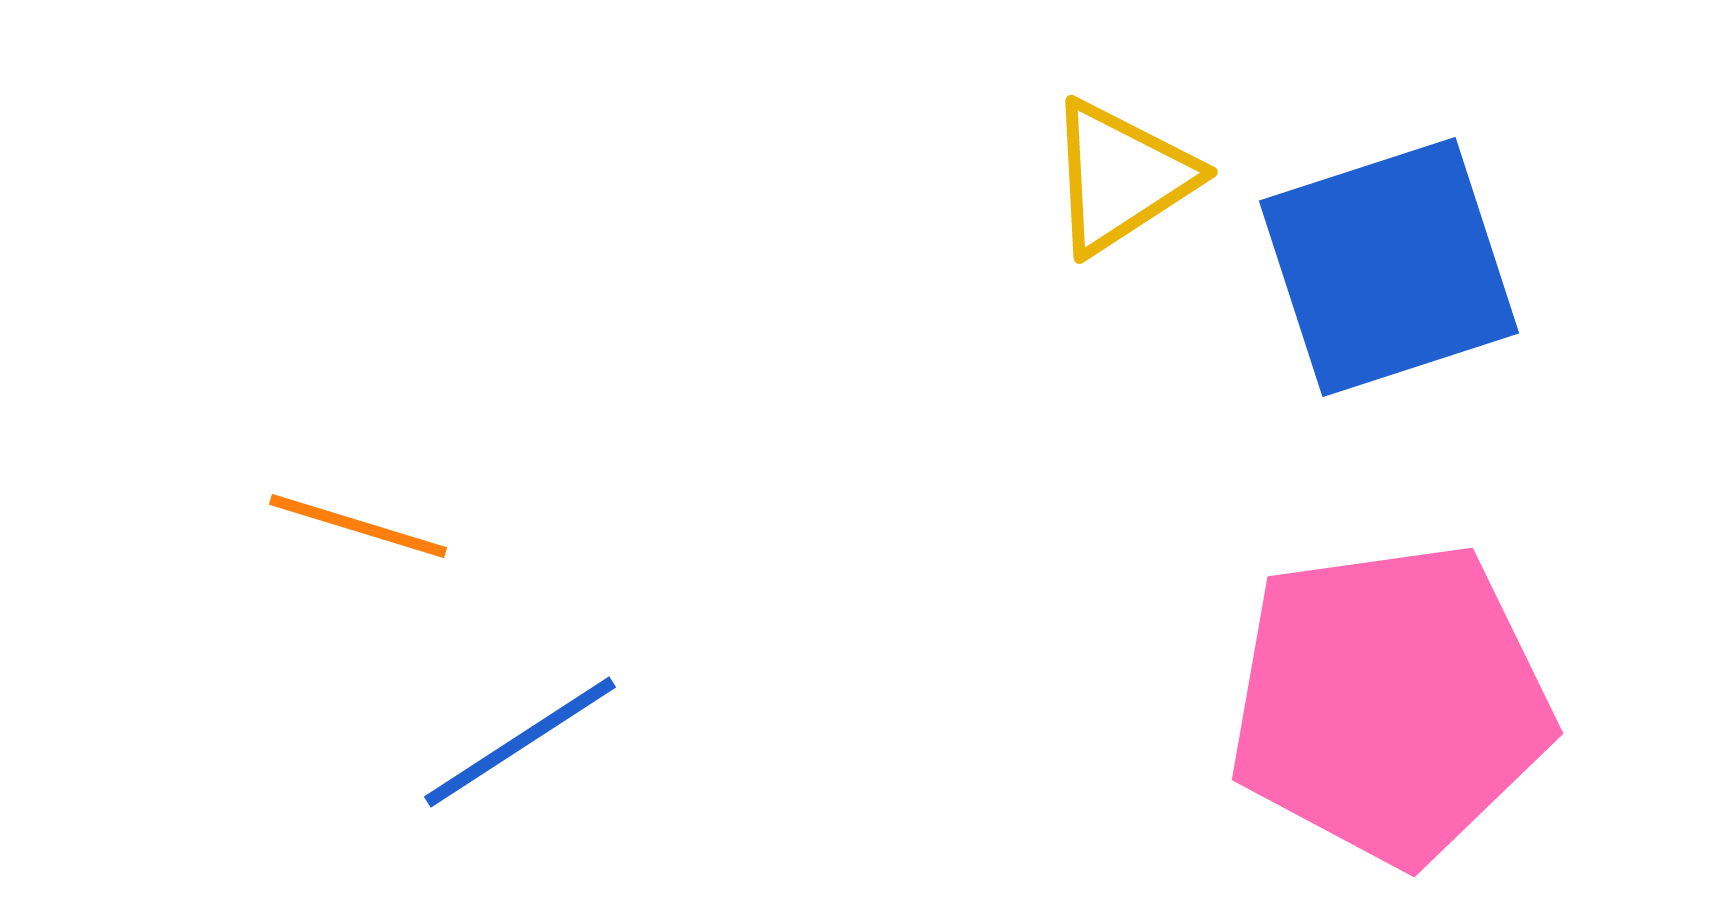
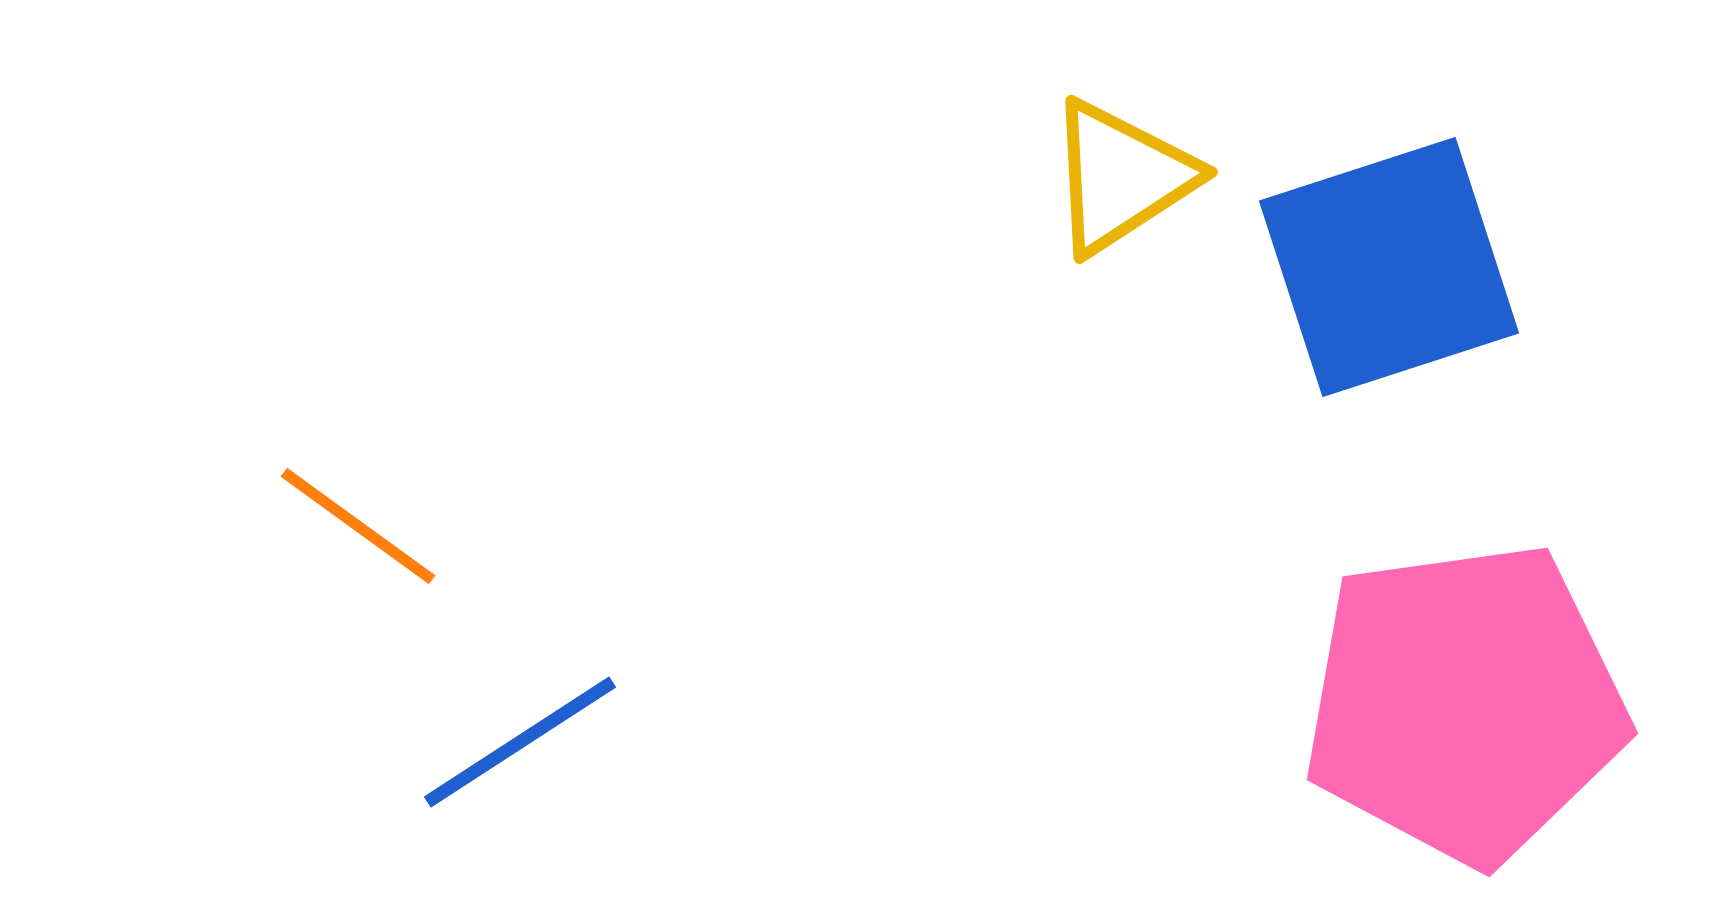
orange line: rotated 19 degrees clockwise
pink pentagon: moved 75 px right
